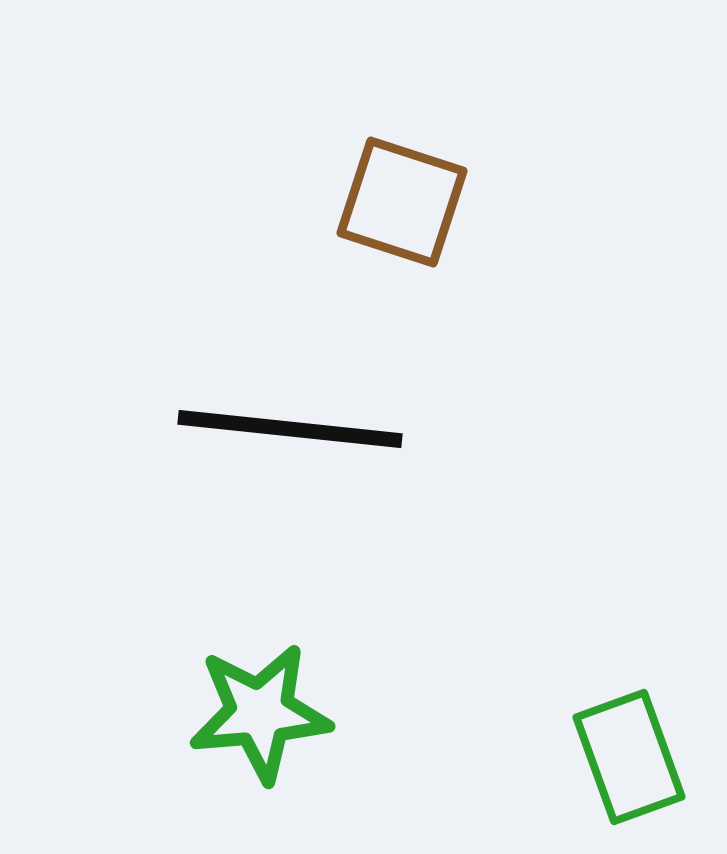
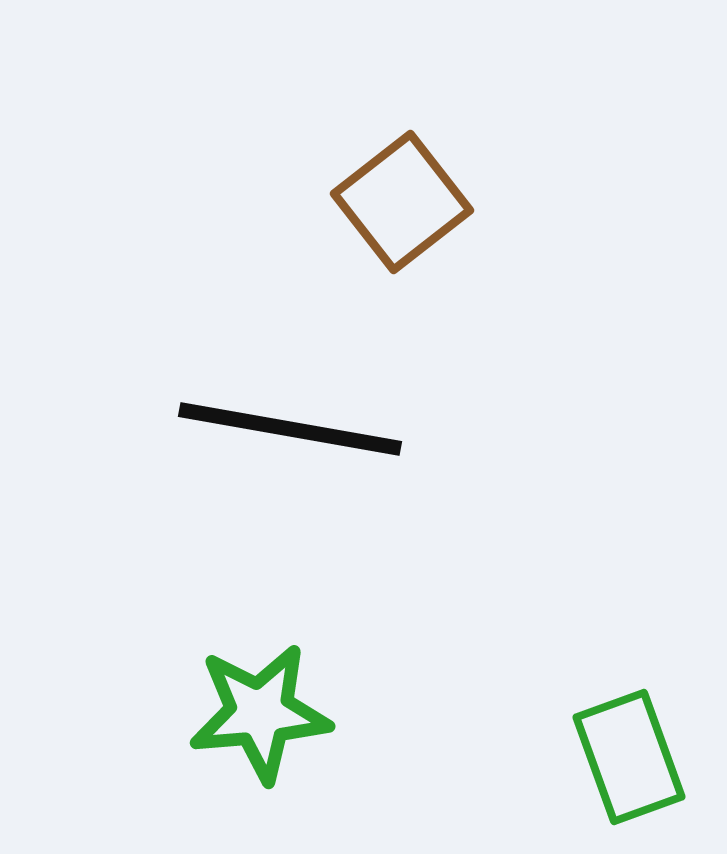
brown square: rotated 34 degrees clockwise
black line: rotated 4 degrees clockwise
